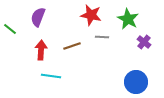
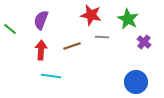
purple semicircle: moved 3 px right, 3 px down
